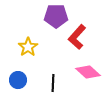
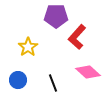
black line: rotated 24 degrees counterclockwise
